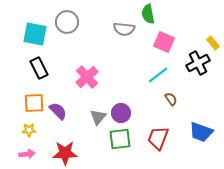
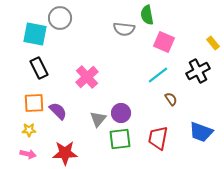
green semicircle: moved 1 px left, 1 px down
gray circle: moved 7 px left, 4 px up
black cross: moved 8 px down
gray triangle: moved 2 px down
red trapezoid: rotated 10 degrees counterclockwise
pink arrow: moved 1 px right; rotated 21 degrees clockwise
